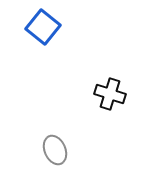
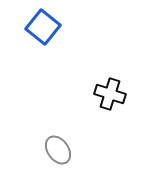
gray ellipse: moved 3 px right; rotated 12 degrees counterclockwise
